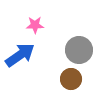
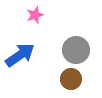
pink star: moved 10 px up; rotated 18 degrees counterclockwise
gray circle: moved 3 px left
